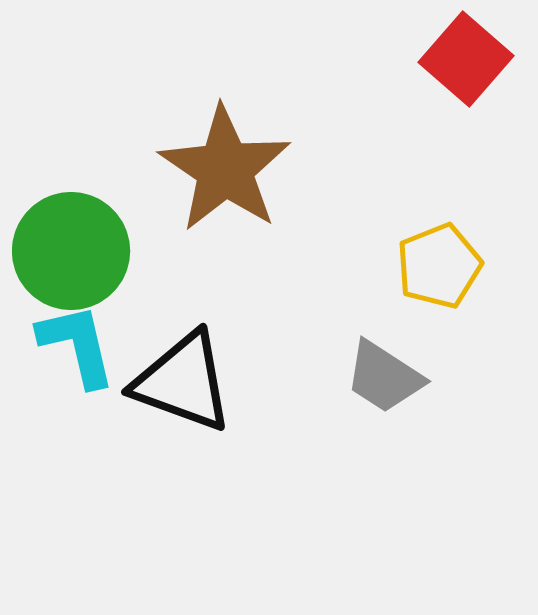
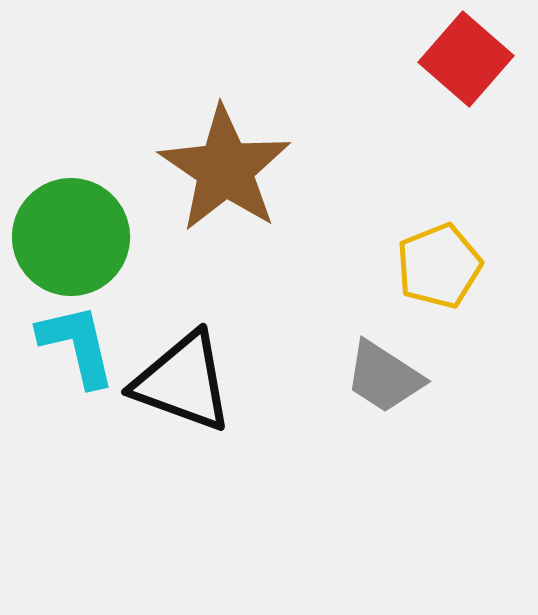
green circle: moved 14 px up
